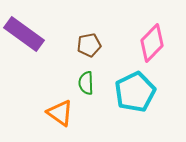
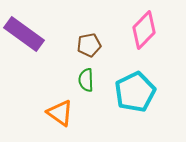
pink diamond: moved 8 px left, 13 px up
green semicircle: moved 3 px up
